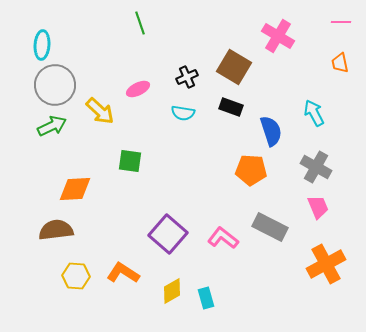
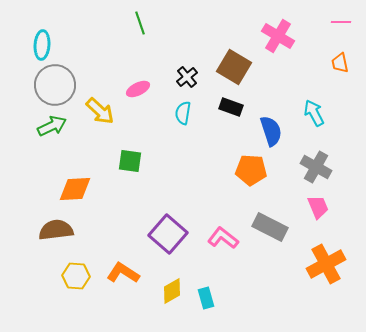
black cross: rotated 15 degrees counterclockwise
cyan semicircle: rotated 90 degrees clockwise
